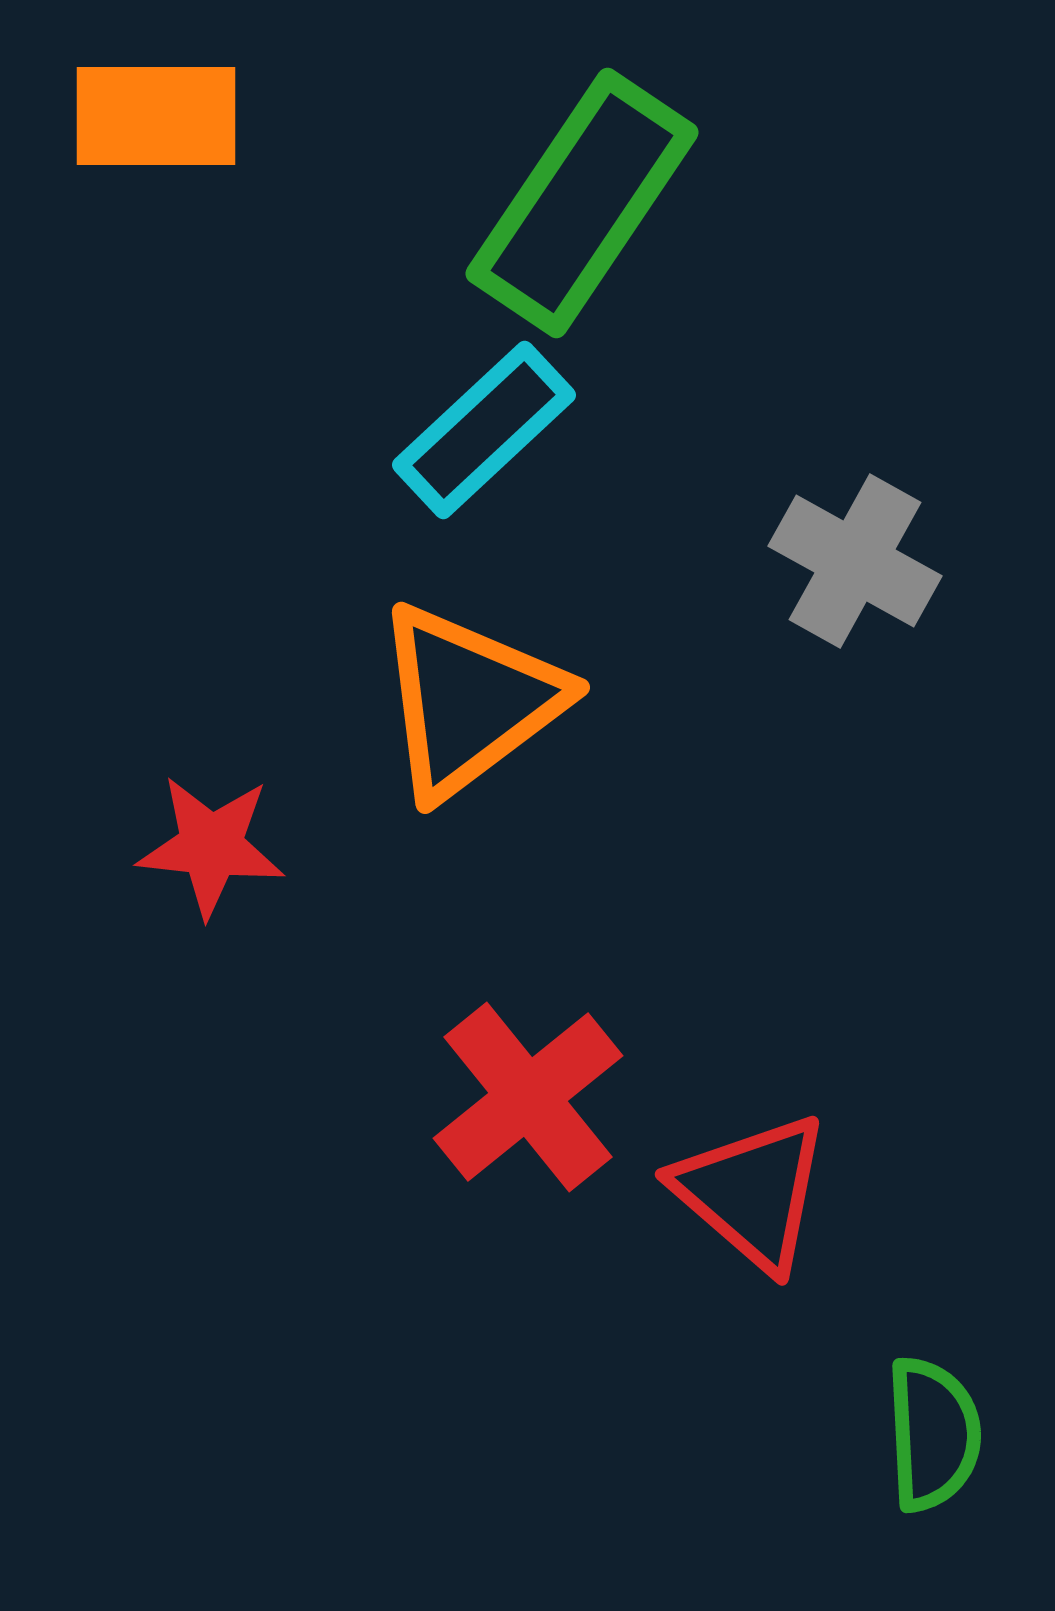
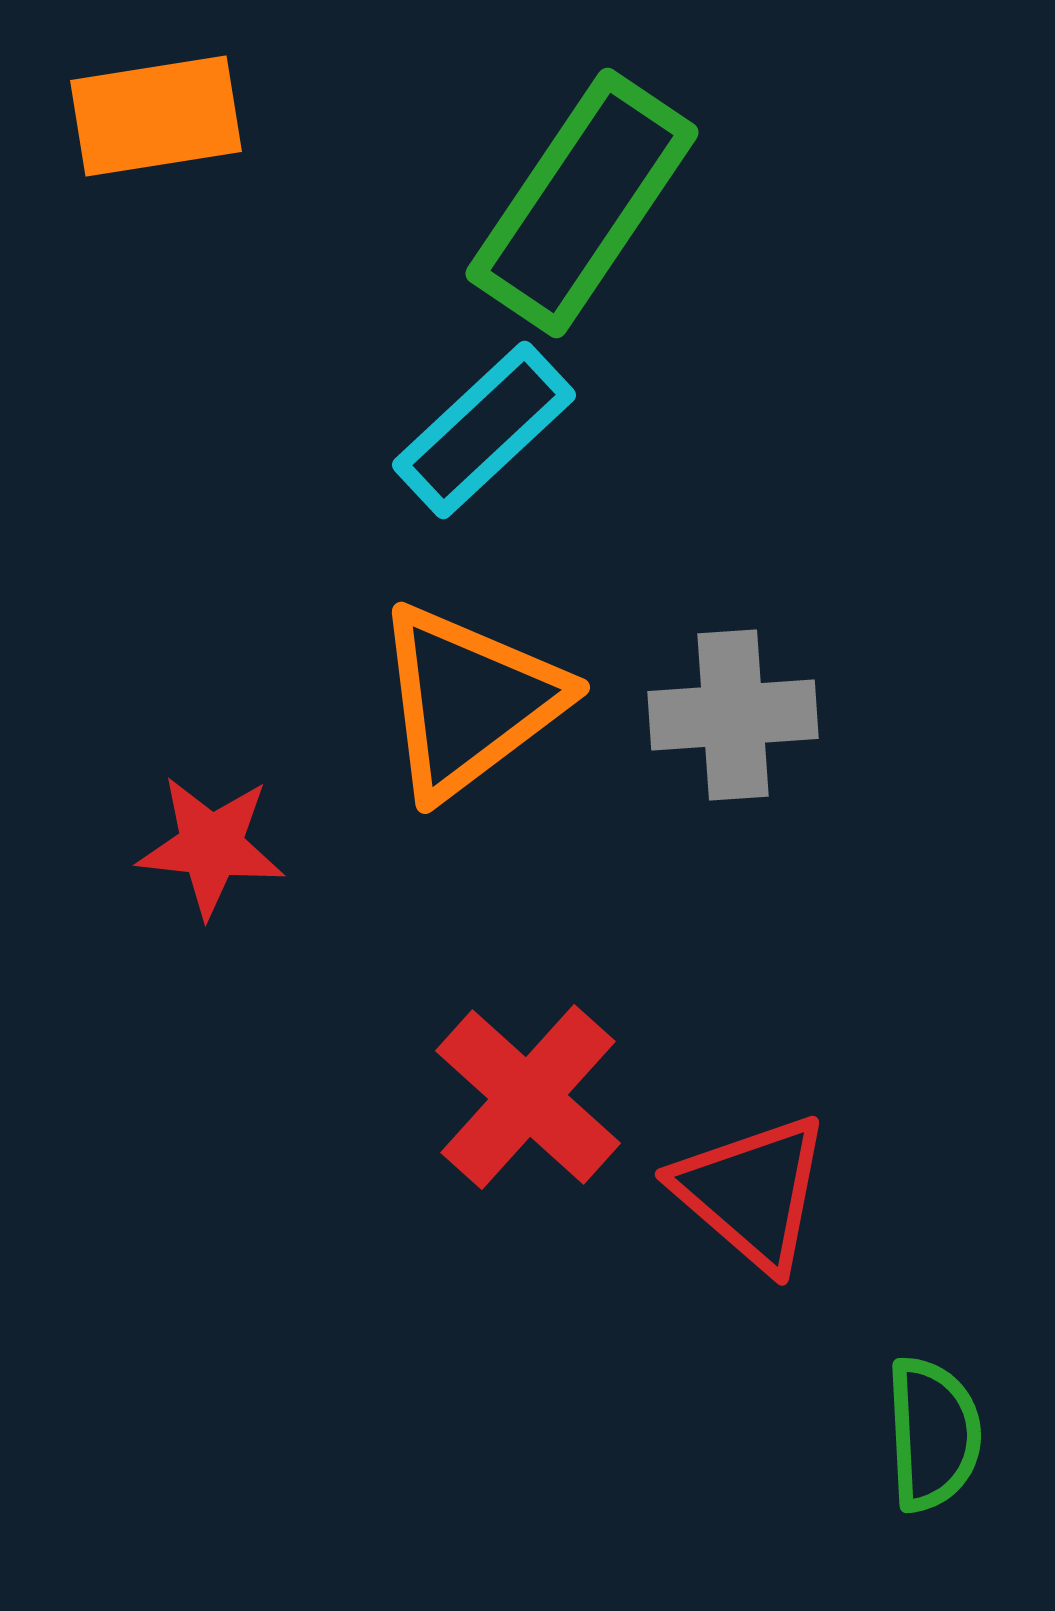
orange rectangle: rotated 9 degrees counterclockwise
gray cross: moved 122 px left, 154 px down; rotated 33 degrees counterclockwise
red cross: rotated 9 degrees counterclockwise
